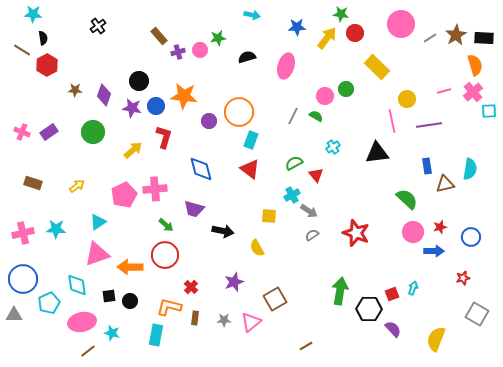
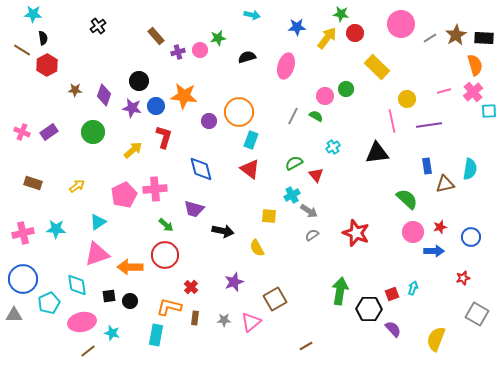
brown rectangle at (159, 36): moved 3 px left
